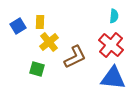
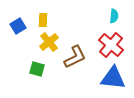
yellow rectangle: moved 3 px right, 2 px up
